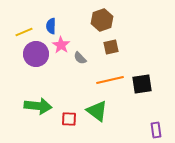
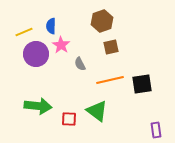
brown hexagon: moved 1 px down
gray semicircle: moved 6 px down; rotated 16 degrees clockwise
